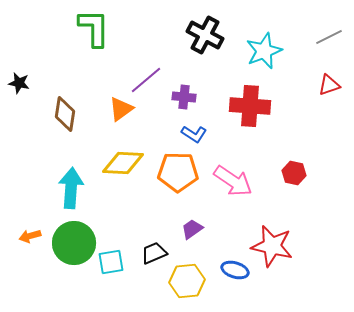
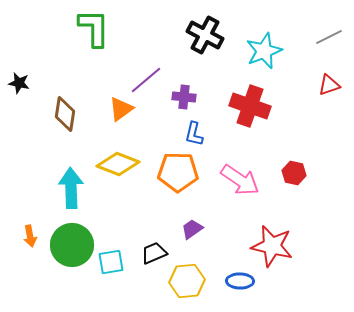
red cross: rotated 15 degrees clockwise
blue L-shape: rotated 70 degrees clockwise
yellow diamond: moved 5 px left, 1 px down; rotated 18 degrees clockwise
pink arrow: moved 7 px right, 1 px up
cyan arrow: rotated 6 degrees counterclockwise
orange arrow: rotated 85 degrees counterclockwise
green circle: moved 2 px left, 2 px down
blue ellipse: moved 5 px right, 11 px down; rotated 16 degrees counterclockwise
